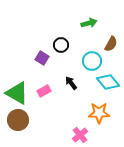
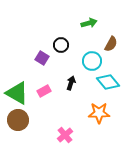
black arrow: rotated 56 degrees clockwise
pink cross: moved 15 px left
